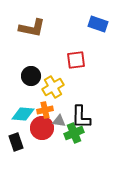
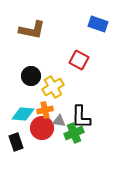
brown L-shape: moved 2 px down
red square: moved 3 px right; rotated 36 degrees clockwise
